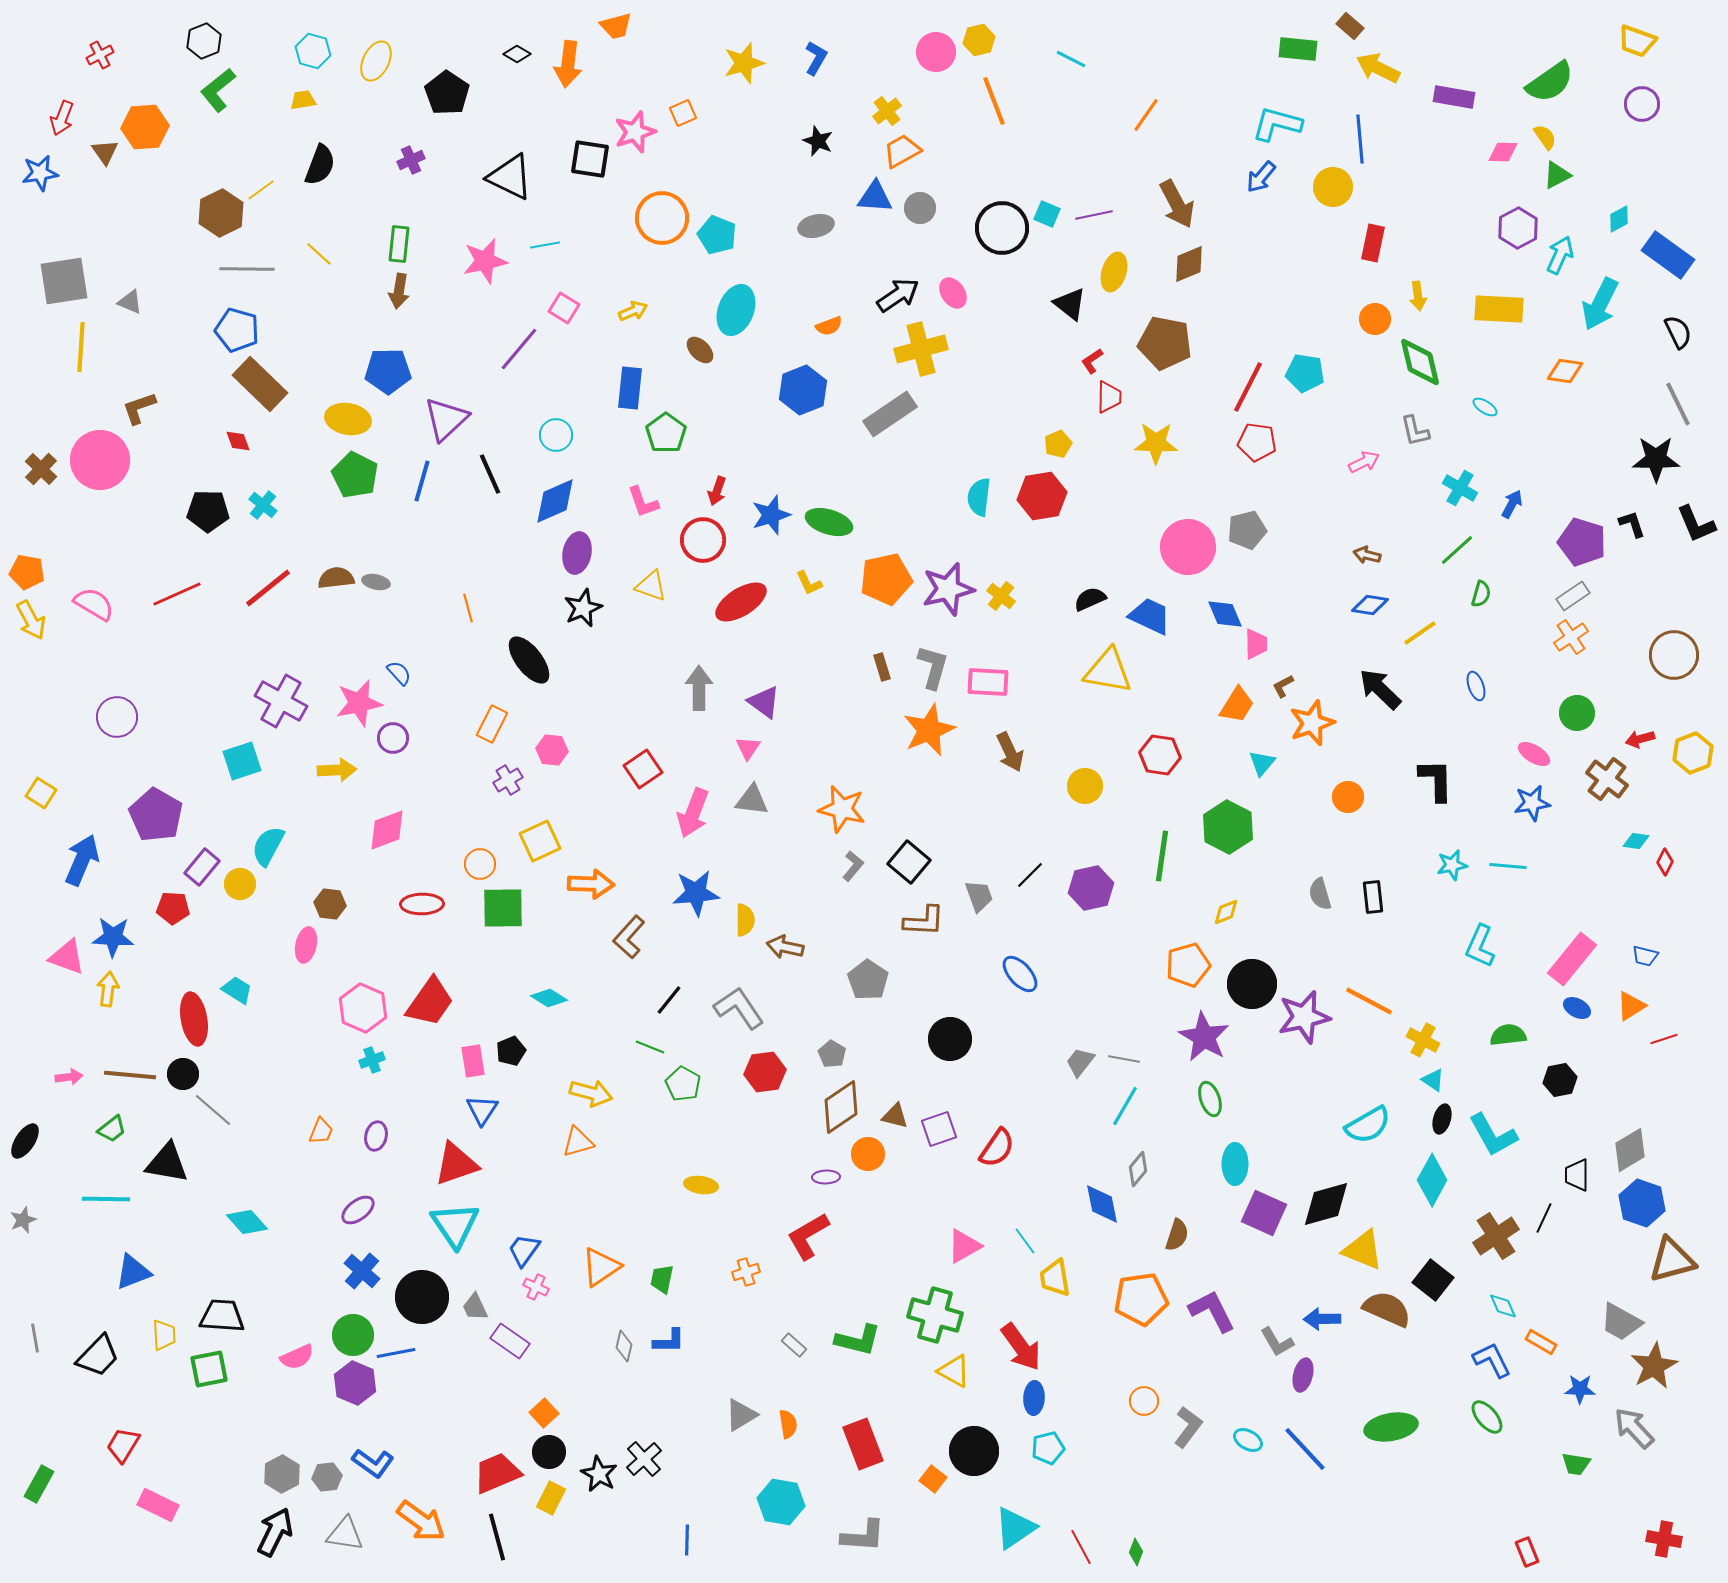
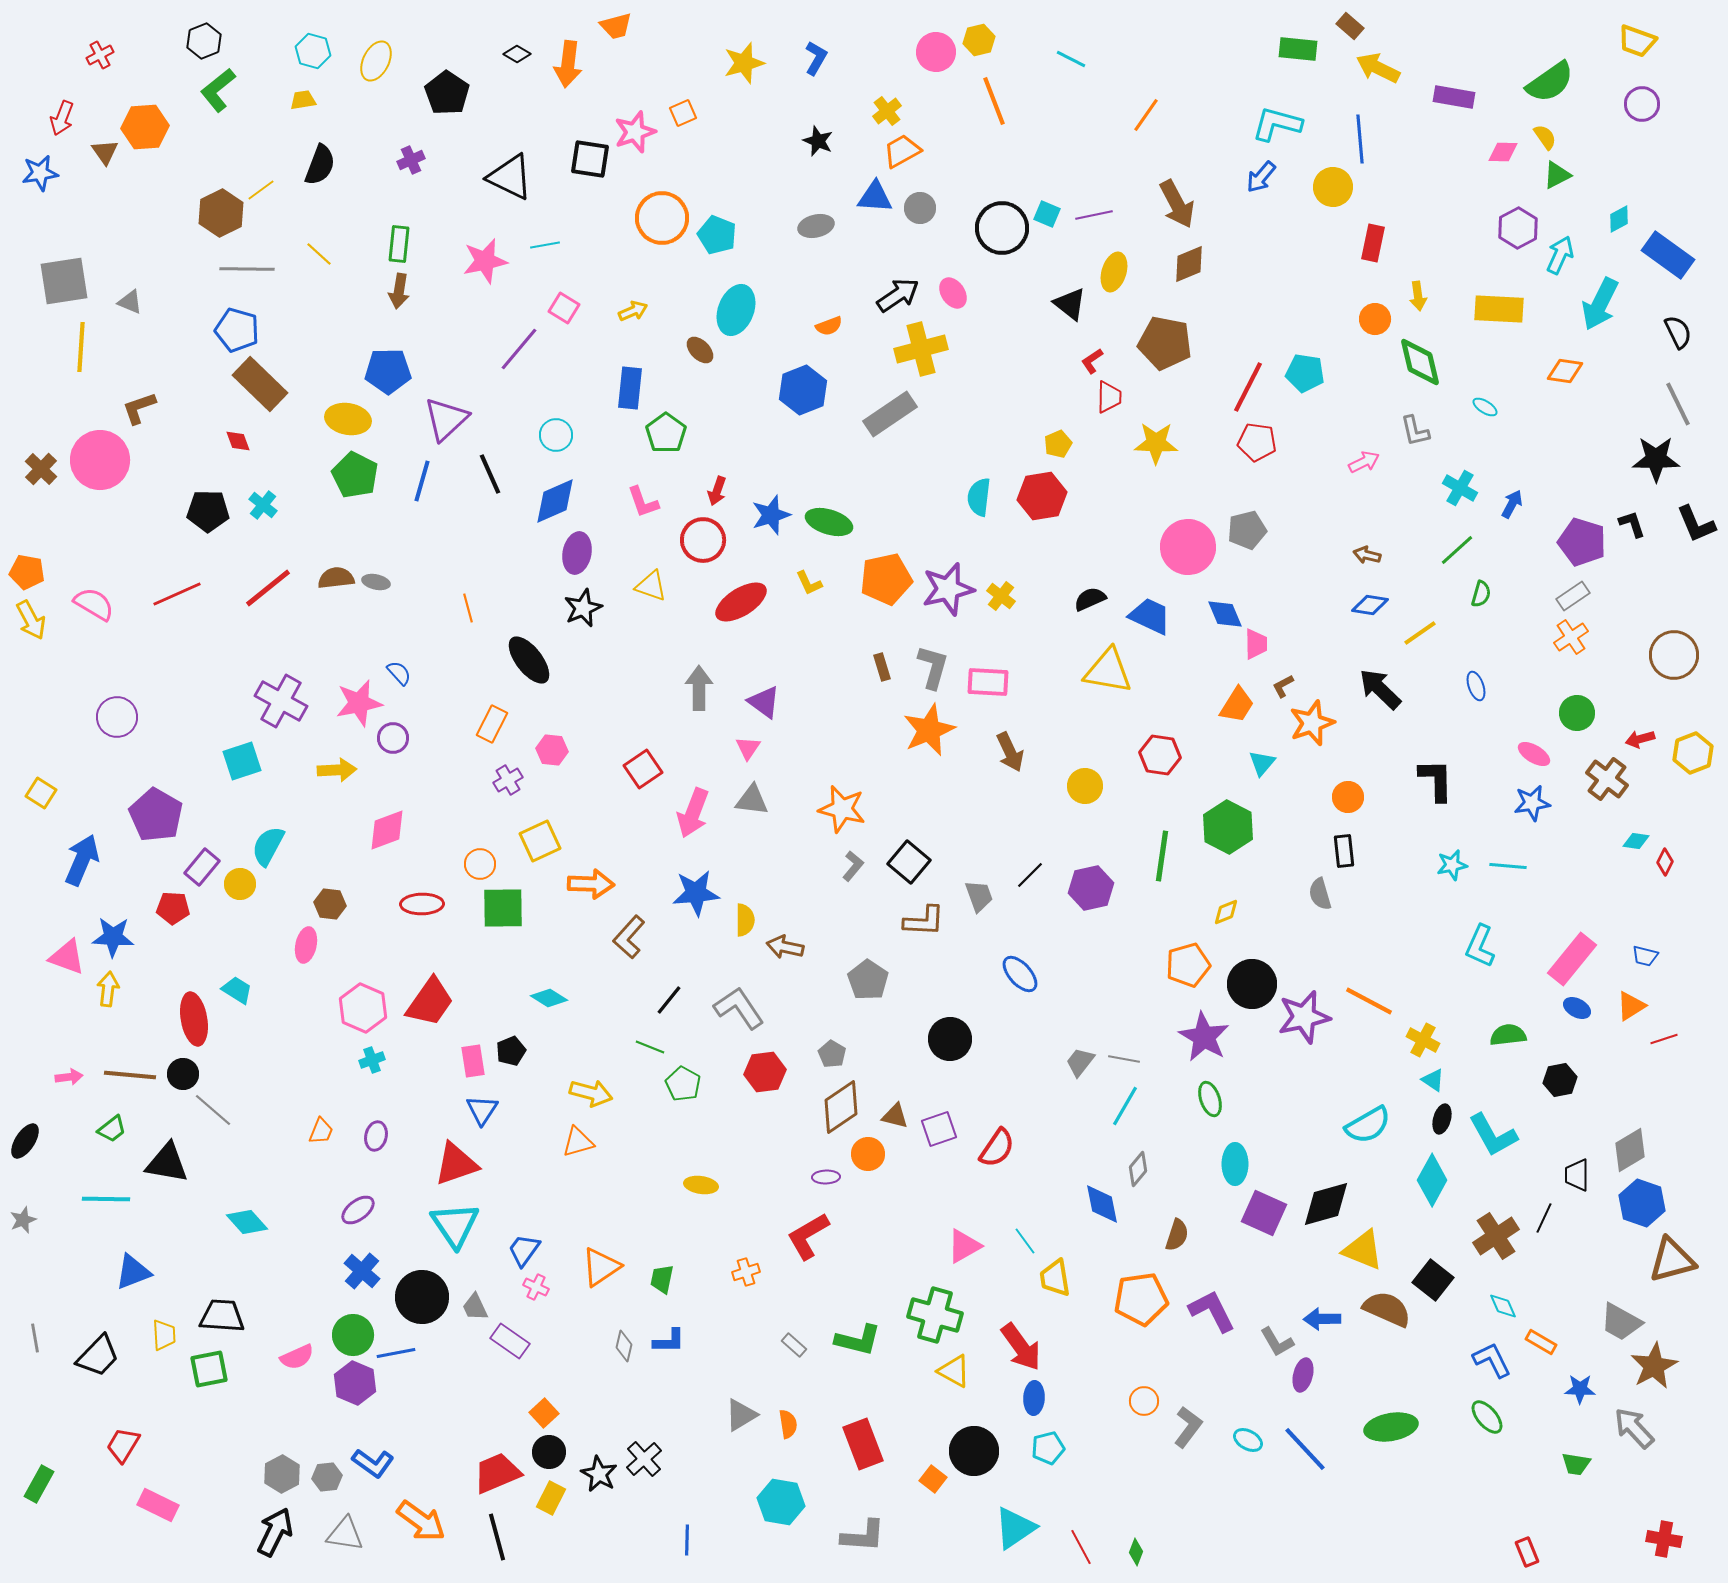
black rectangle at (1373, 897): moved 29 px left, 46 px up
